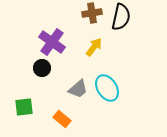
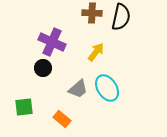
brown cross: rotated 12 degrees clockwise
purple cross: rotated 12 degrees counterclockwise
yellow arrow: moved 2 px right, 5 px down
black circle: moved 1 px right
